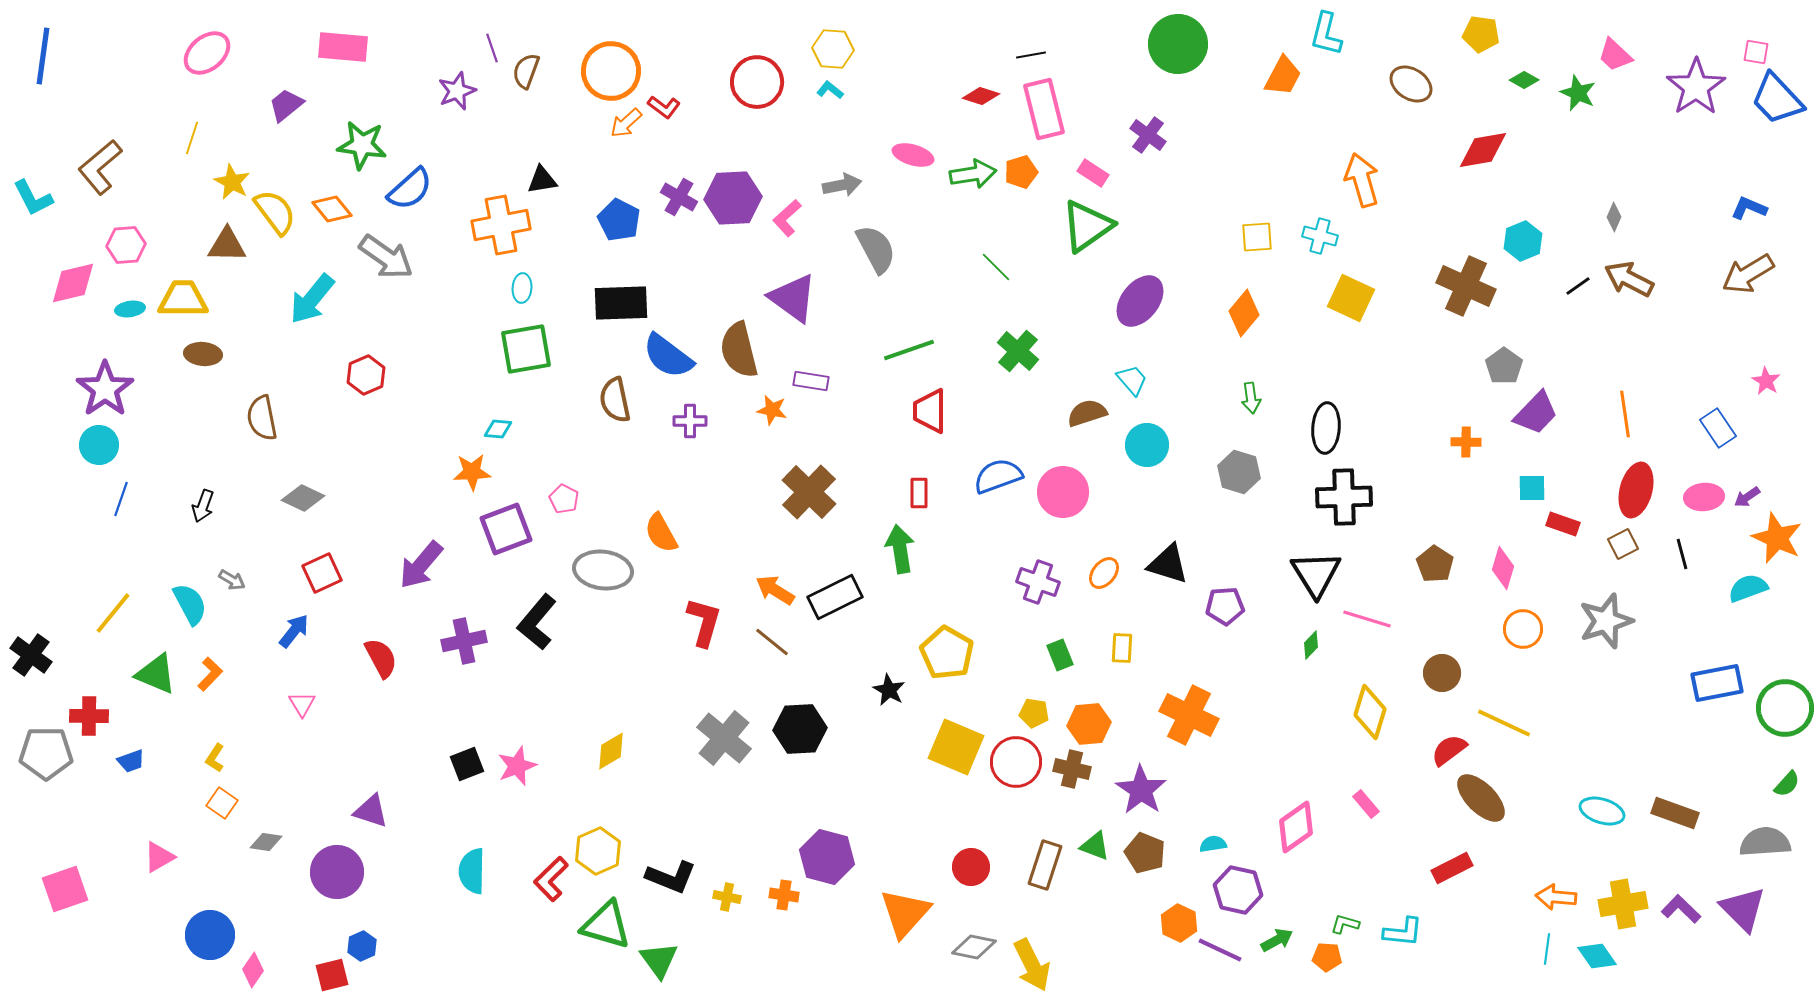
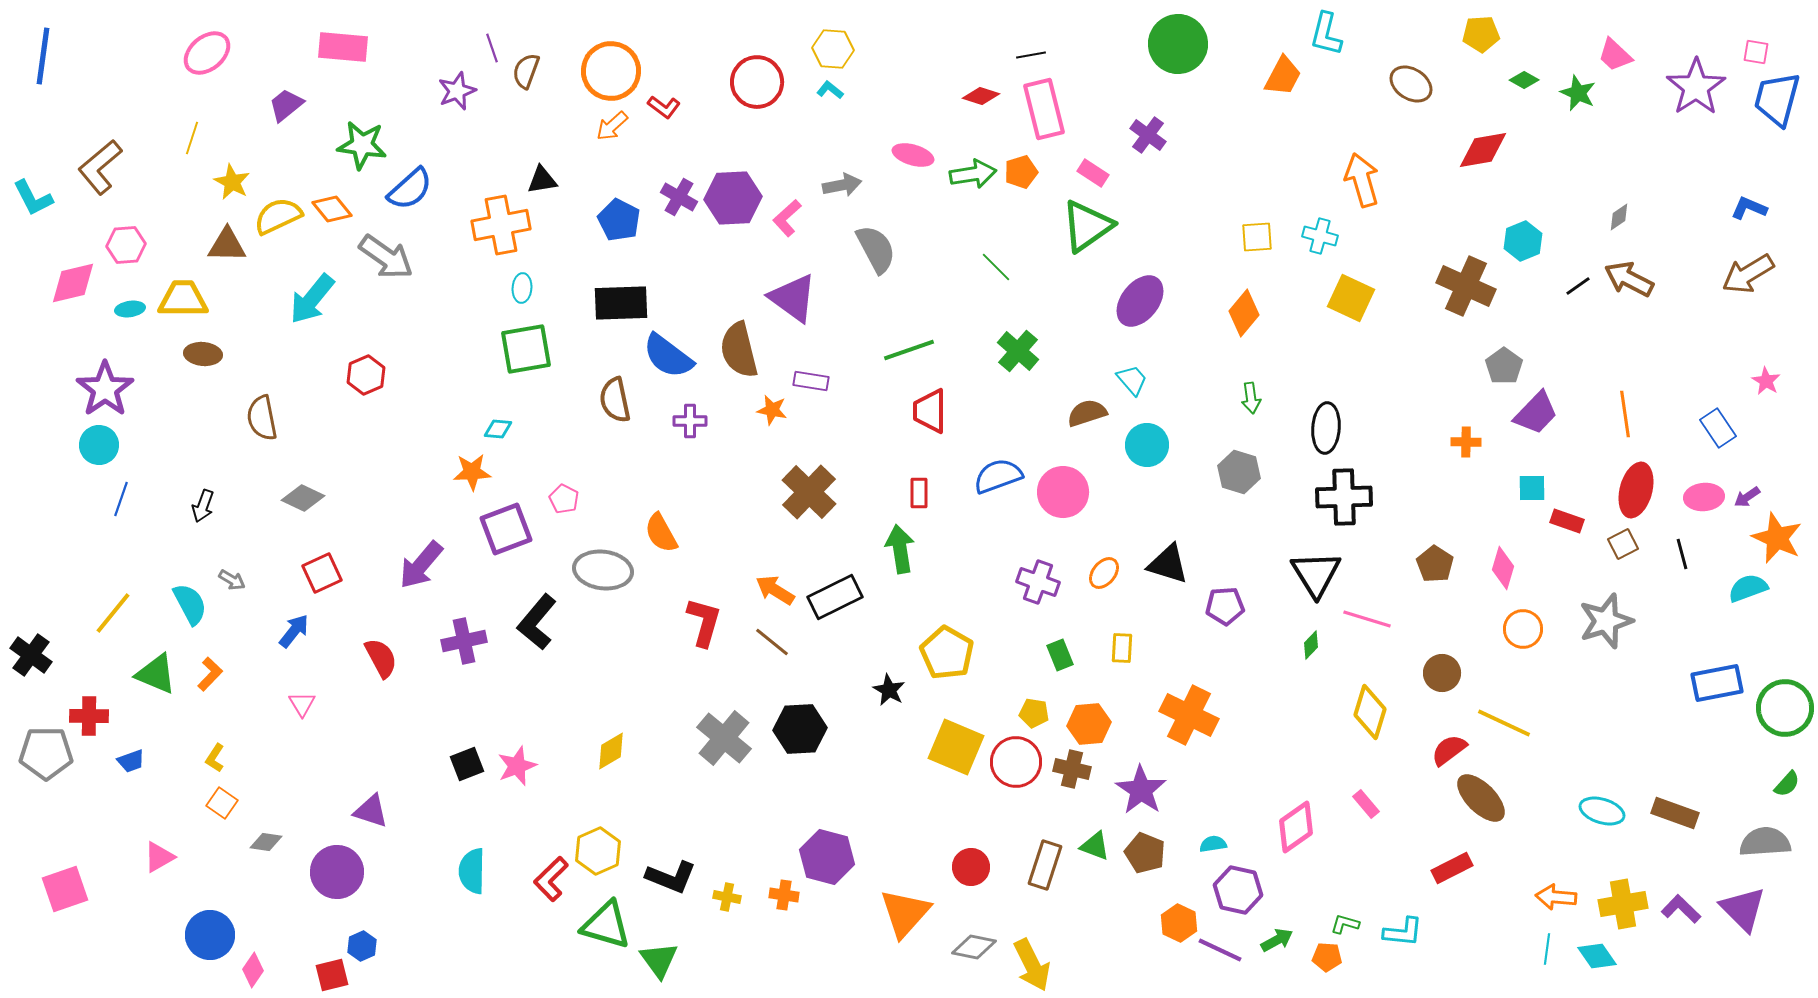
yellow pentagon at (1481, 34): rotated 12 degrees counterclockwise
blue trapezoid at (1777, 99): rotated 58 degrees clockwise
orange arrow at (626, 123): moved 14 px left, 3 px down
yellow semicircle at (275, 212): moved 3 px right, 4 px down; rotated 78 degrees counterclockwise
gray diamond at (1614, 217): moved 5 px right; rotated 32 degrees clockwise
red rectangle at (1563, 524): moved 4 px right, 3 px up
